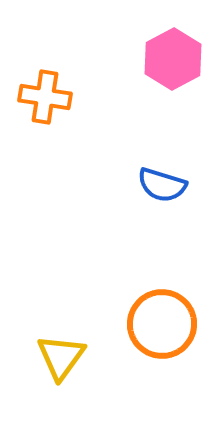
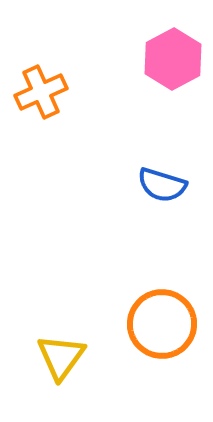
orange cross: moved 4 px left, 5 px up; rotated 33 degrees counterclockwise
